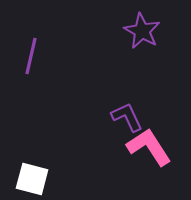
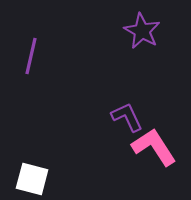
pink L-shape: moved 5 px right
